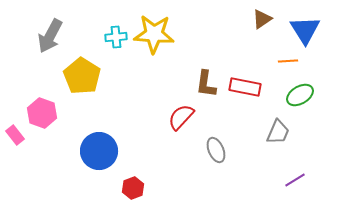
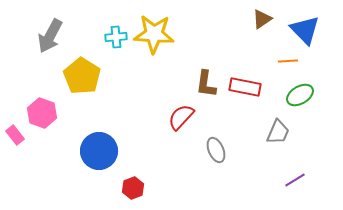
blue triangle: rotated 12 degrees counterclockwise
